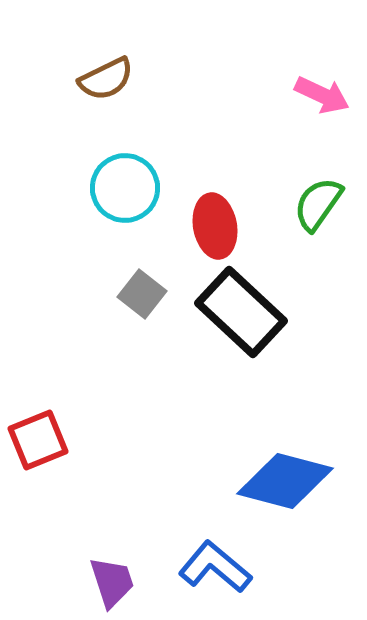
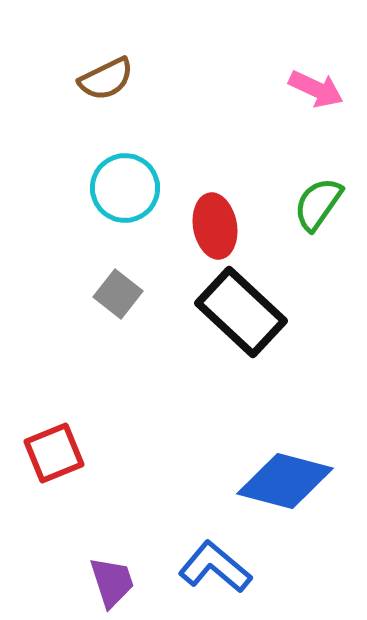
pink arrow: moved 6 px left, 6 px up
gray square: moved 24 px left
red square: moved 16 px right, 13 px down
